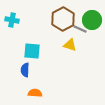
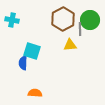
green circle: moved 2 px left
gray line: rotated 64 degrees clockwise
yellow triangle: rotated 24 degrees counterclockwise
cyan square: rotated 12 degrees clockwise
blue semicircle: moved 2 px left, 7 px up
